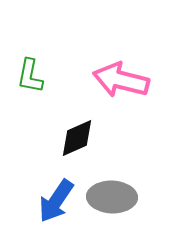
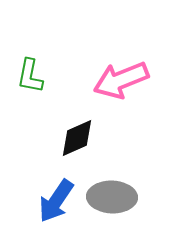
pink arrow: rotated 36 degrees counterclockwise
